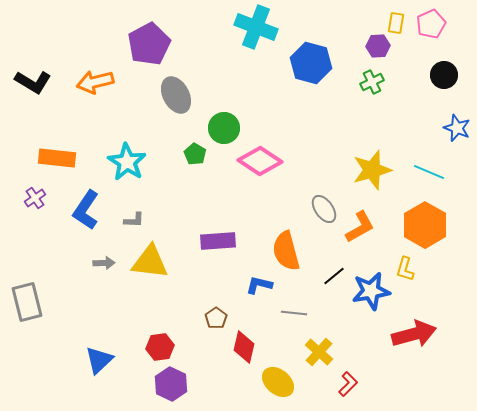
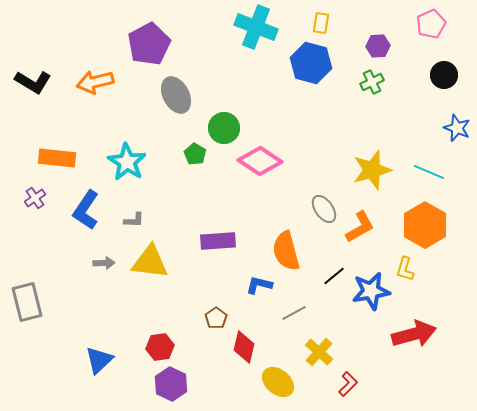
yellow rectangle at (396, 23): moved 75 px left
gray line at (294, 313): rotated 35 degrees counterclockwise
